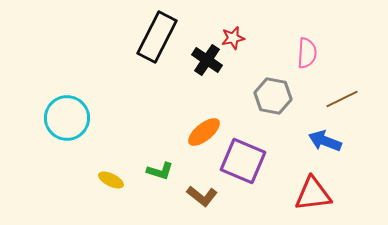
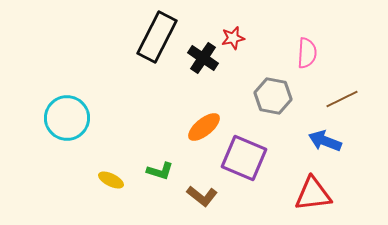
black cross: moved 4 px left, 2 px up
orange ellipse: moved 5 px up
purple square: moved 1 px right, 3 px up
